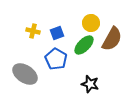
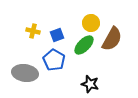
blue square: moved 2 px down
blue pentagon: moved 2 px left, 1 px down
gray ellipse: moved 1 px up; rotated 25 degrees counterclockwise
